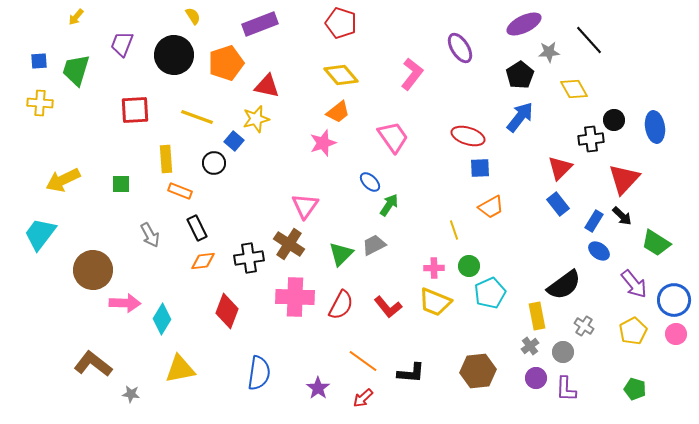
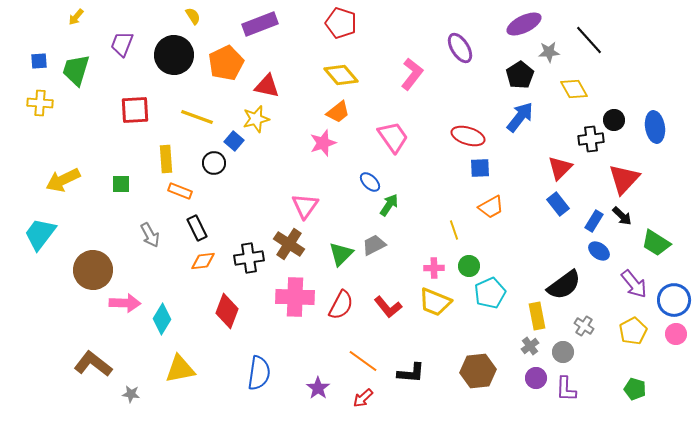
orange pentagon at (226, 63): rotated 8 degrees counterclockwise
